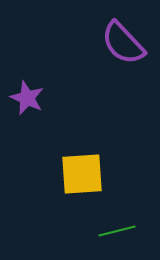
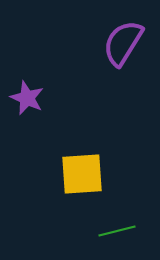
purple semicircle: rotated 75 degrees clockwise
